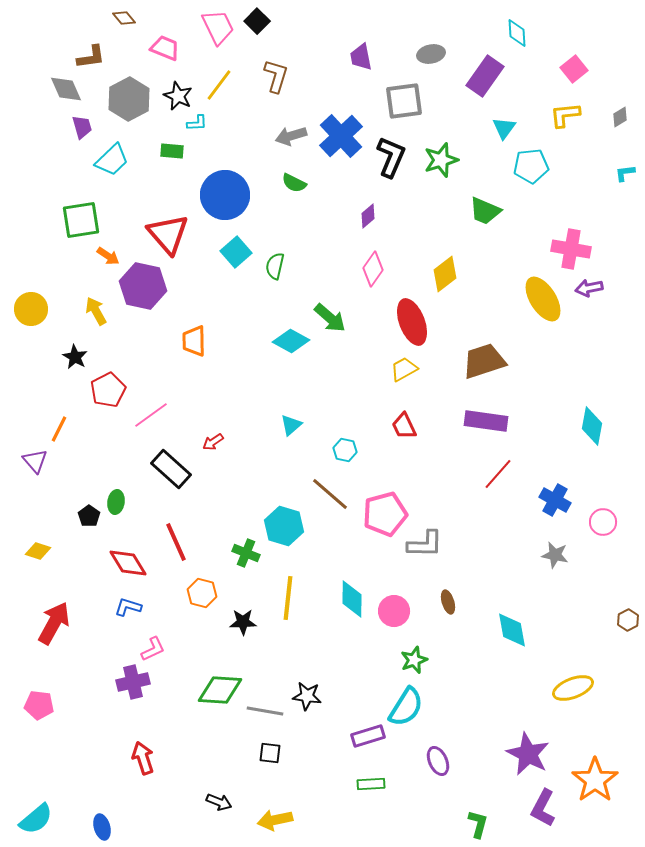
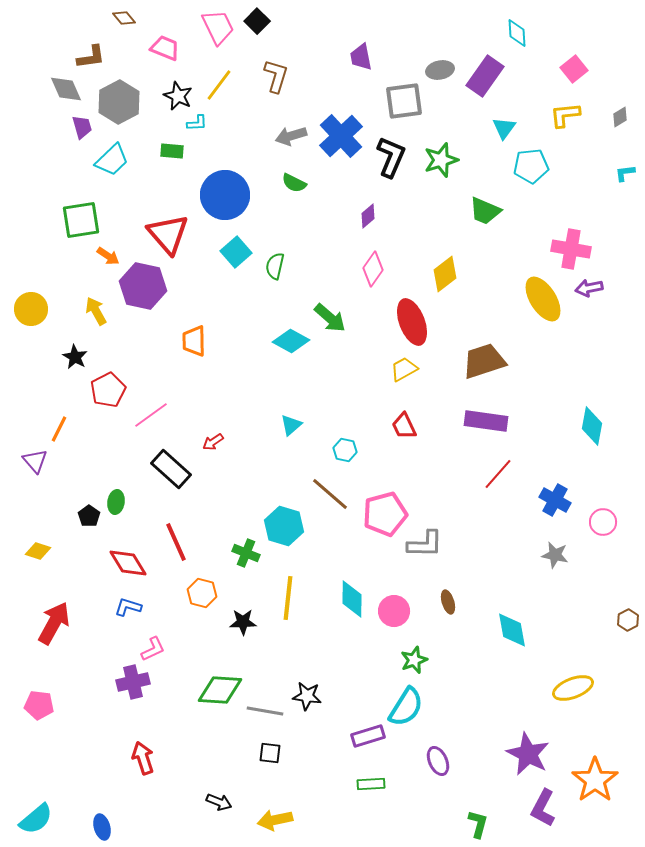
gray ellipse at (431, 54): moved 9 px right, 16 px down
gray hexagon at (129, 99): moved 10 px left, 3 px down
